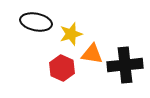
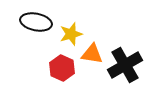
black cross: rotated 24 degrees counterclockwise
